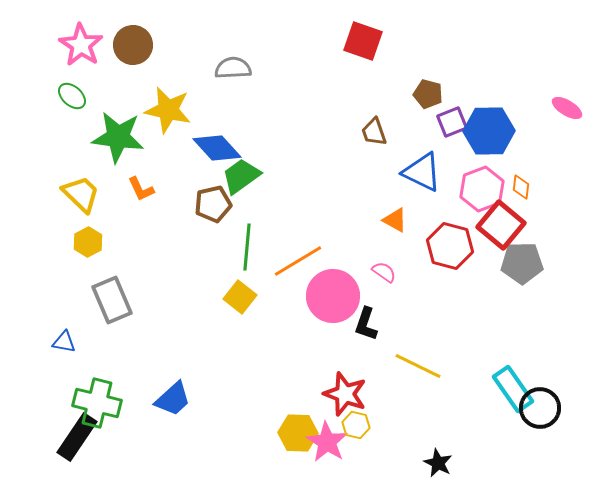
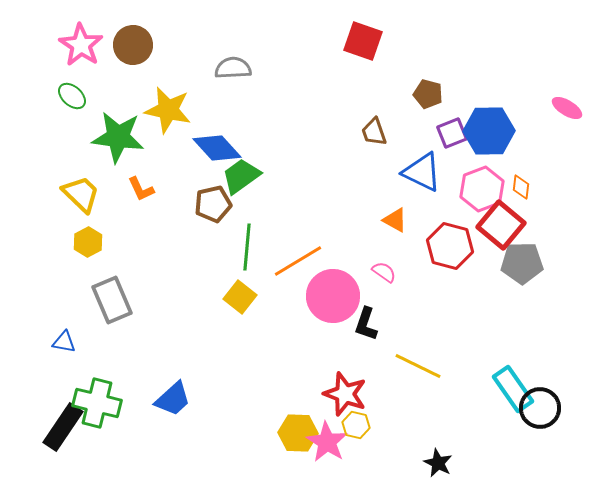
purple square at (452, 122): moved 11 px down
black rectangle at (77, 437): moved 14 px left, 10 px up
